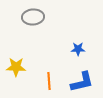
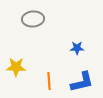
gray ellipse: moved 2 px down
blue star: moved 1 px left, 1 px up
